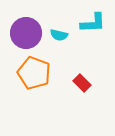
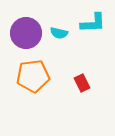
cyan semicircle: moved 2 px up
orange pentagon: moved 1 px left, 3 px down; rotated 28 degrees counterclockwise
red rectangle: rotated 18 degrees clockwise
